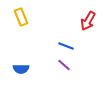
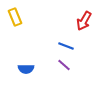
yellow rectangle: moved 6 px left
red arrow: moved 4 px left
blue semicircle: moved 5 px right
